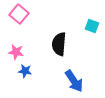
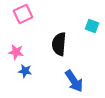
pink square: moved 4 px right; rotated 24 degrees clockwise
